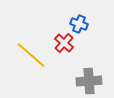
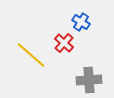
blue cross: moved 2 px right, 2 px up; rotated 12 degrees clockwise
gray cross: moved 1 px up
